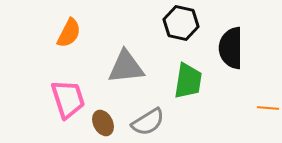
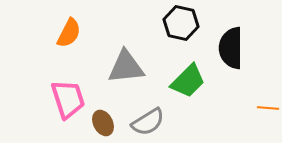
green trapezoid: rotated 36 degrees clockwise
